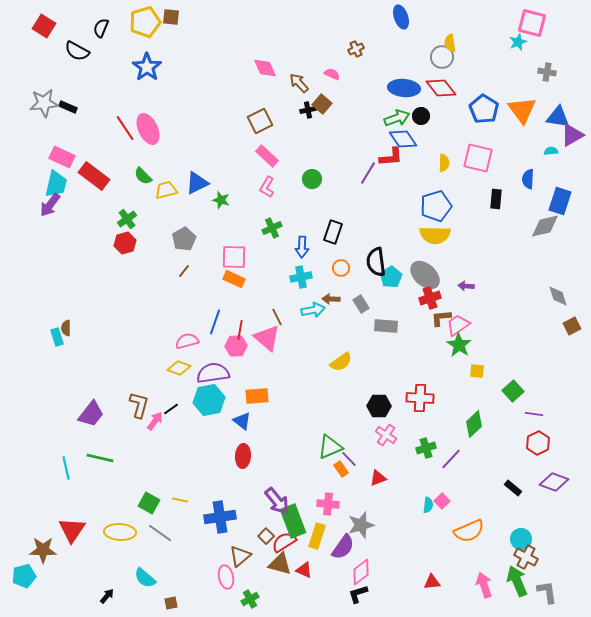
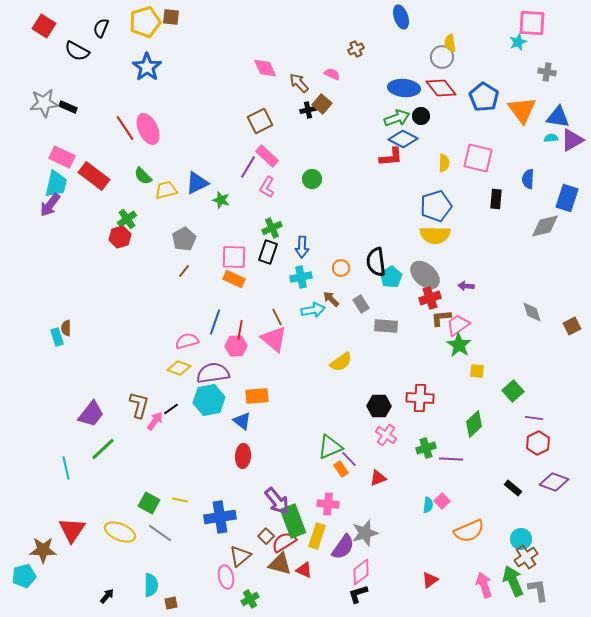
pink square at (532, 23): rotated 12 degrees counterclockwise
blue pentagon at (484, 109): moved 12 px up
purple triangle at (572, 135): moved 5 px down
blue diamond at (403, 139): rotated 28 degrees counterclockwise
cyan semicircle at (551, 151): moved 13 px up
purple line at (368, 173): moved 120 px left, 6 px up
blue rectangle at (560, 201): moved 7 px right, 3 px up
black rectangle at (333, 232): moved 65 px left, 20 px down
red hexagon at (125, 243): moved 5 px left, 6 px up
gray diamond at (558, 296): moved 26 px left, 16 px down
brown arrow at (331, 299): rotated 42 degrees clockwise
pink triangle at (267, 338): moved 7 px right, 1 px down
purple line at (534, 414): moved 4 px down
green line at (100, 458): moved 3 px right, 9 px up; rotated 56 degrees counterclockwise
purple line at (451, 459): rotated 50 degrees clockwise
gray star at (361, 525): moved 4 px right, 8 px down
yellow ellipse at (120, 532): rotated 20 degrees clockwise
brown cross at (526, 557): rotated 30 degrees clockwise
cyan semicircle at (145, 578): moved 6 px right, 7 px down; rotated 130 degrees counterclockwise
green arrow at (517, 581): moved 4 px left
red triangle at (432, 582): moved 2 px left, 2 px up; rotated 30 degrees counterclockwise
gray L-shape at (547, 592): moved 9 px left, 2 px up
